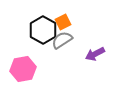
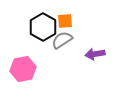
orange square: moved 2 px right, 1 px up; rotated 21 degrees clockwise
black hexagon: moved 3 px up
purple arrow: rotated 18 degrees clockwise
